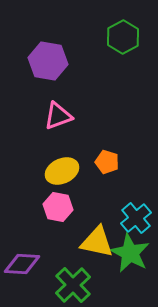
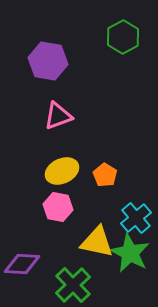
orange pentagon: moved 2 px left, 13 px down; rotated 15 degrees clockwise
